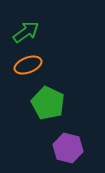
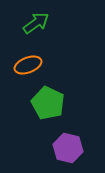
green arrow: moved 10 px right, 9 px up
